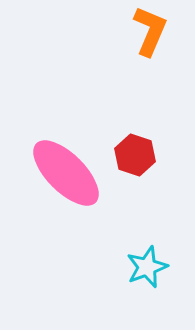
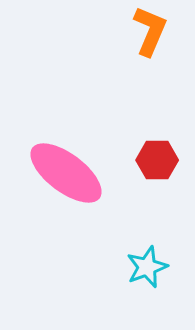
red hexagon: moved 22 px right, 5 px down; rotated 18 degrees counterclockwise
pink ellipse: rotated 8 degrees counterclockwise
